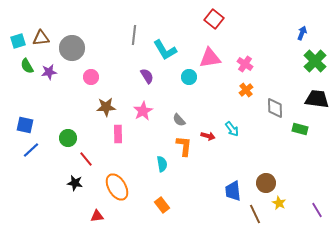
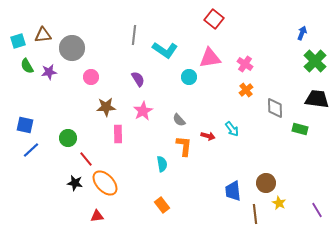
brown triangle: moved 2 px right, 3 px up
cyan L-shape: rotated 25 degrees counterclockwise
purple semicircle: moved 9 px left, 3 px down
orange ellipse: moved 12 px left, 4 px up; rotated 12 degrees counterclockwise
brown line: rotated 18 degrees clockwise
